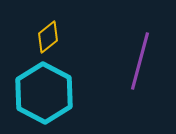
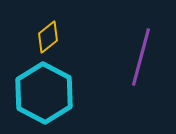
purple line: moved 1 px right, 4 px up
